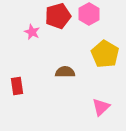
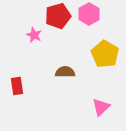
pink star: moved 2 px right, 3 px down
